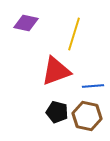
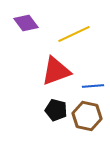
purple diamond: rotated 40 degrees clockwise
yellow line: rotated 48 degrees clockwise
black pentagon: moved 1 px left, 2 px up
